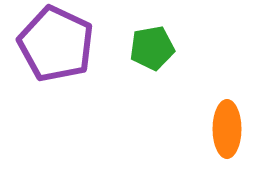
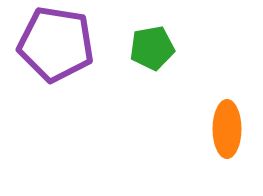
purple pentagon: rotated 16 degrees counterclockwise
